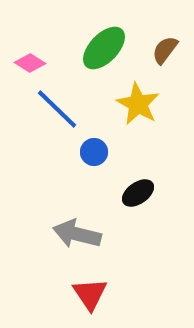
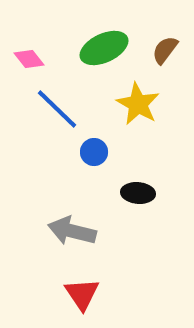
green ellipse: rotated 21 degrees clockwise
pink diamond: moved 1 px left, 4 px up; rotated 20 degrees clockwise
black ellipse: rotated 40 degrees clockwise
gray arrow: moved 5 px left, 3 px up
red triangle: moved 8 px left
